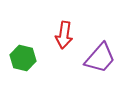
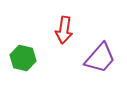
red arrow: moved 5 px up
